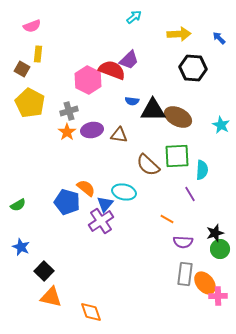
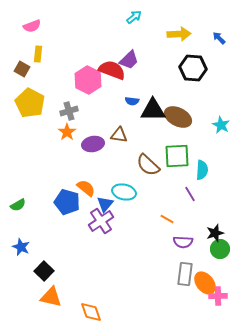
purple ellipse: moved 1 px right, 14 px down
